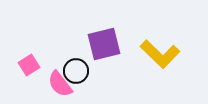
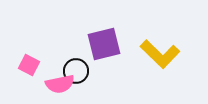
pink square: rotated 30 degrees counterclockwise
pink semicircle: rotated 64 degrees counterclockwise
